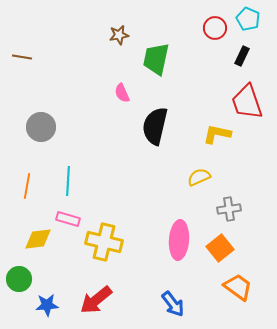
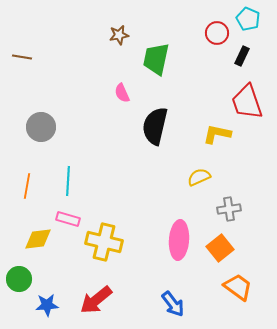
red circle: moved 2 px right, 5 px down
